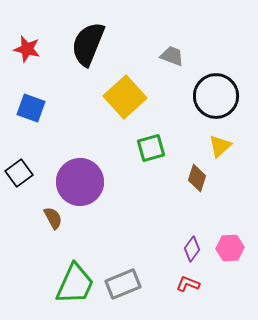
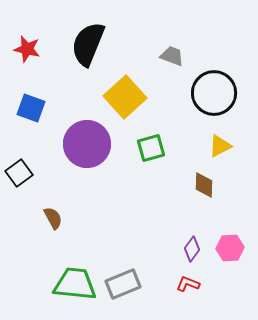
black circle: moved 2 px left, 3 px up
yellow triangle: rotated 15 degrees clockwise
brown diamond: moved 7 px right, 7 px down; rotated 16 degrees counterclockwise
purple circle: moved 7 px right, 38 px up
green trapezoid: rotated 108 degrees counterclockwise
